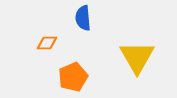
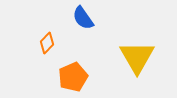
blue semicircle: rotated 30 degrees counterclockwise
orange diamond: rotated 45 degrees counterclockwise
